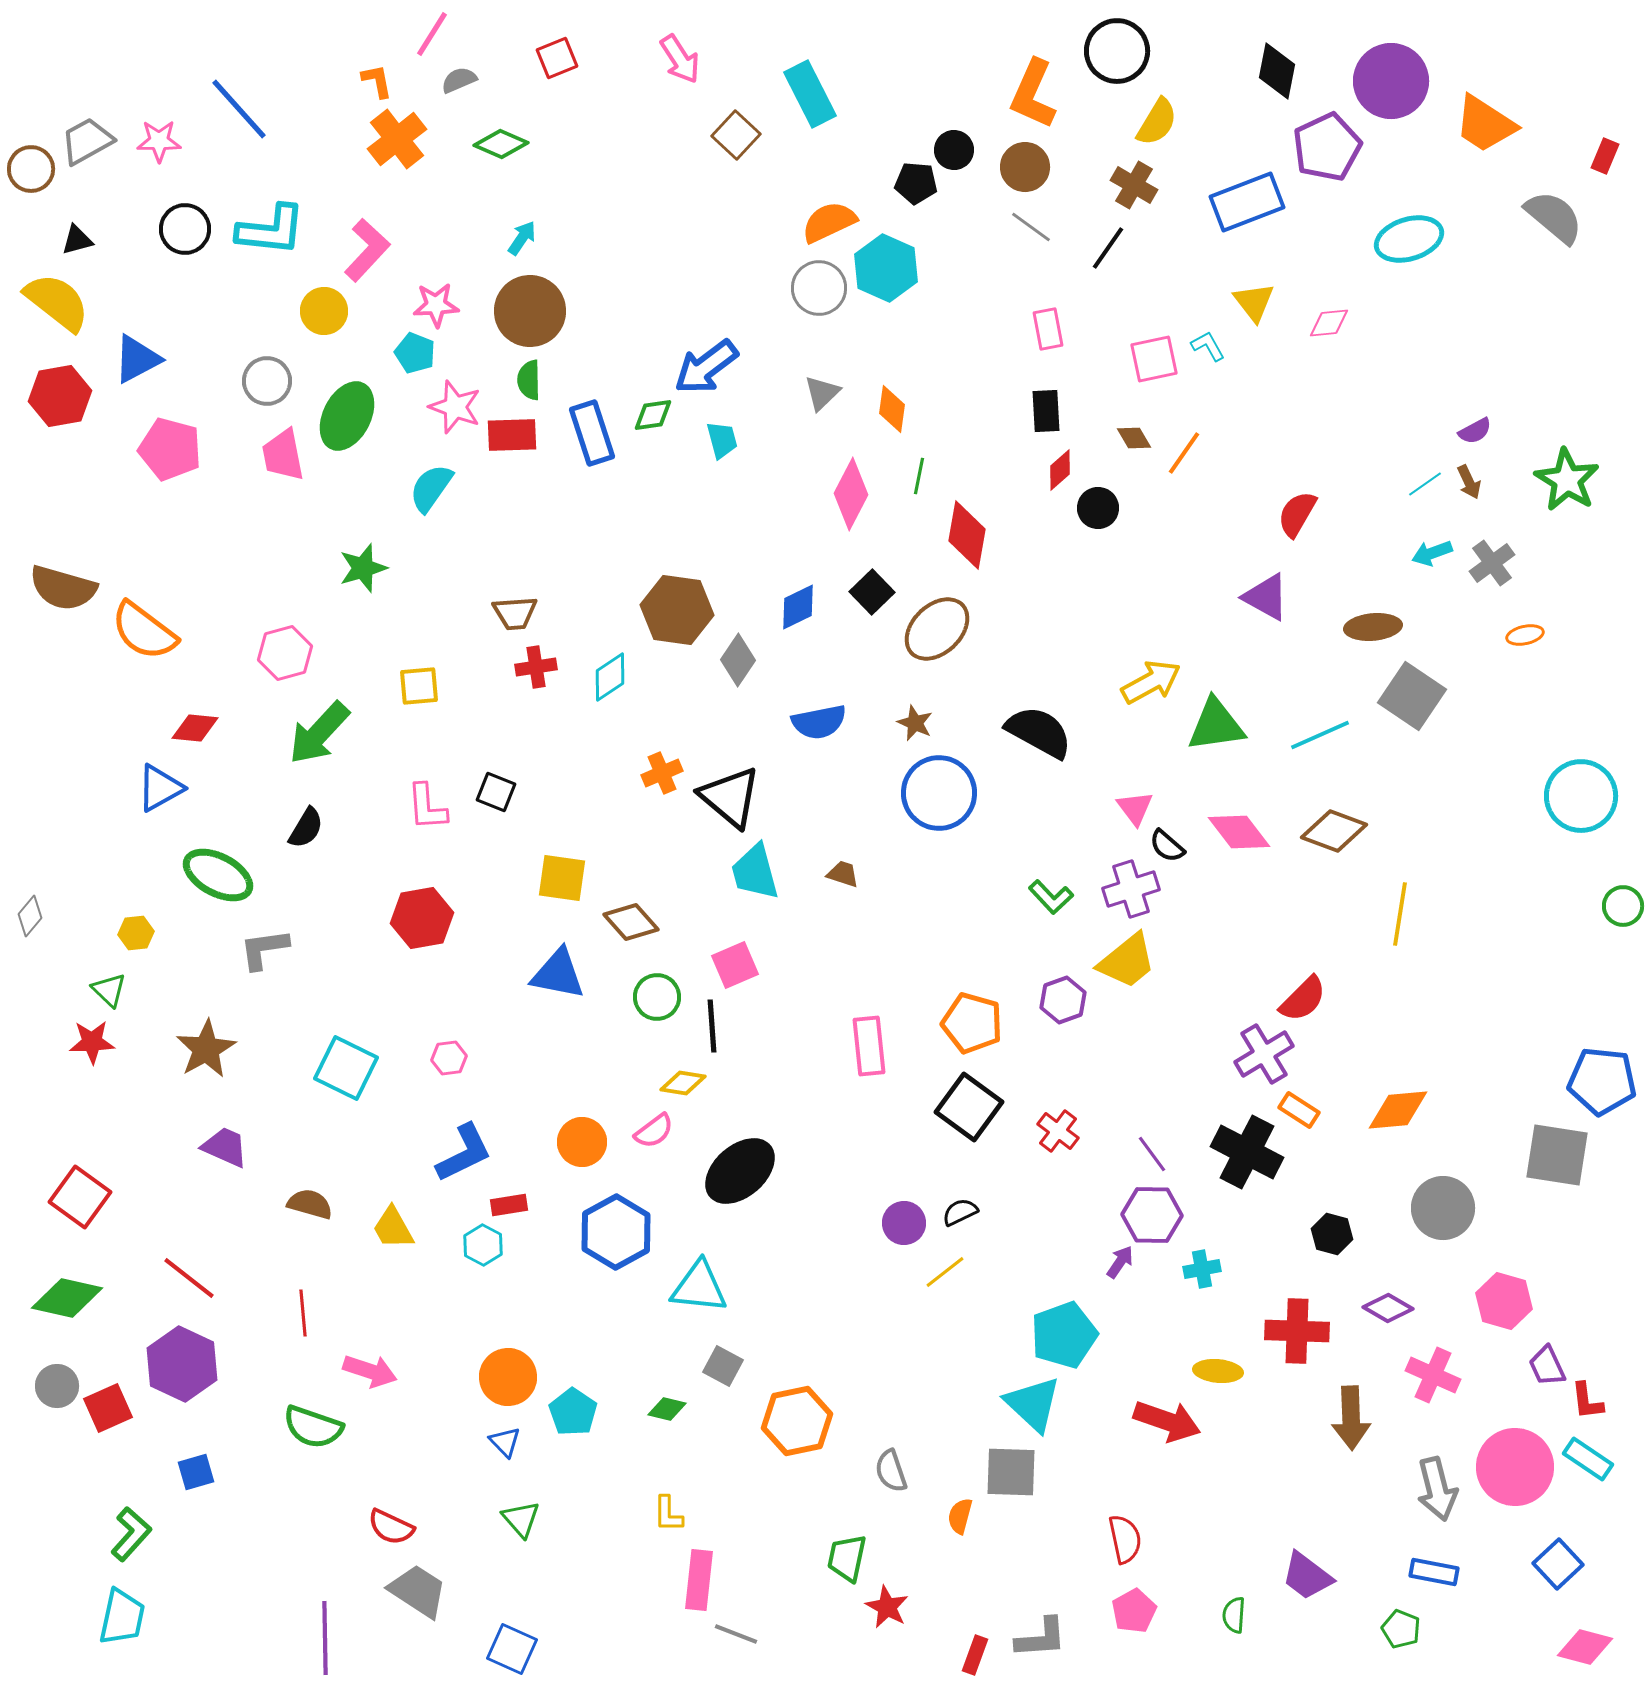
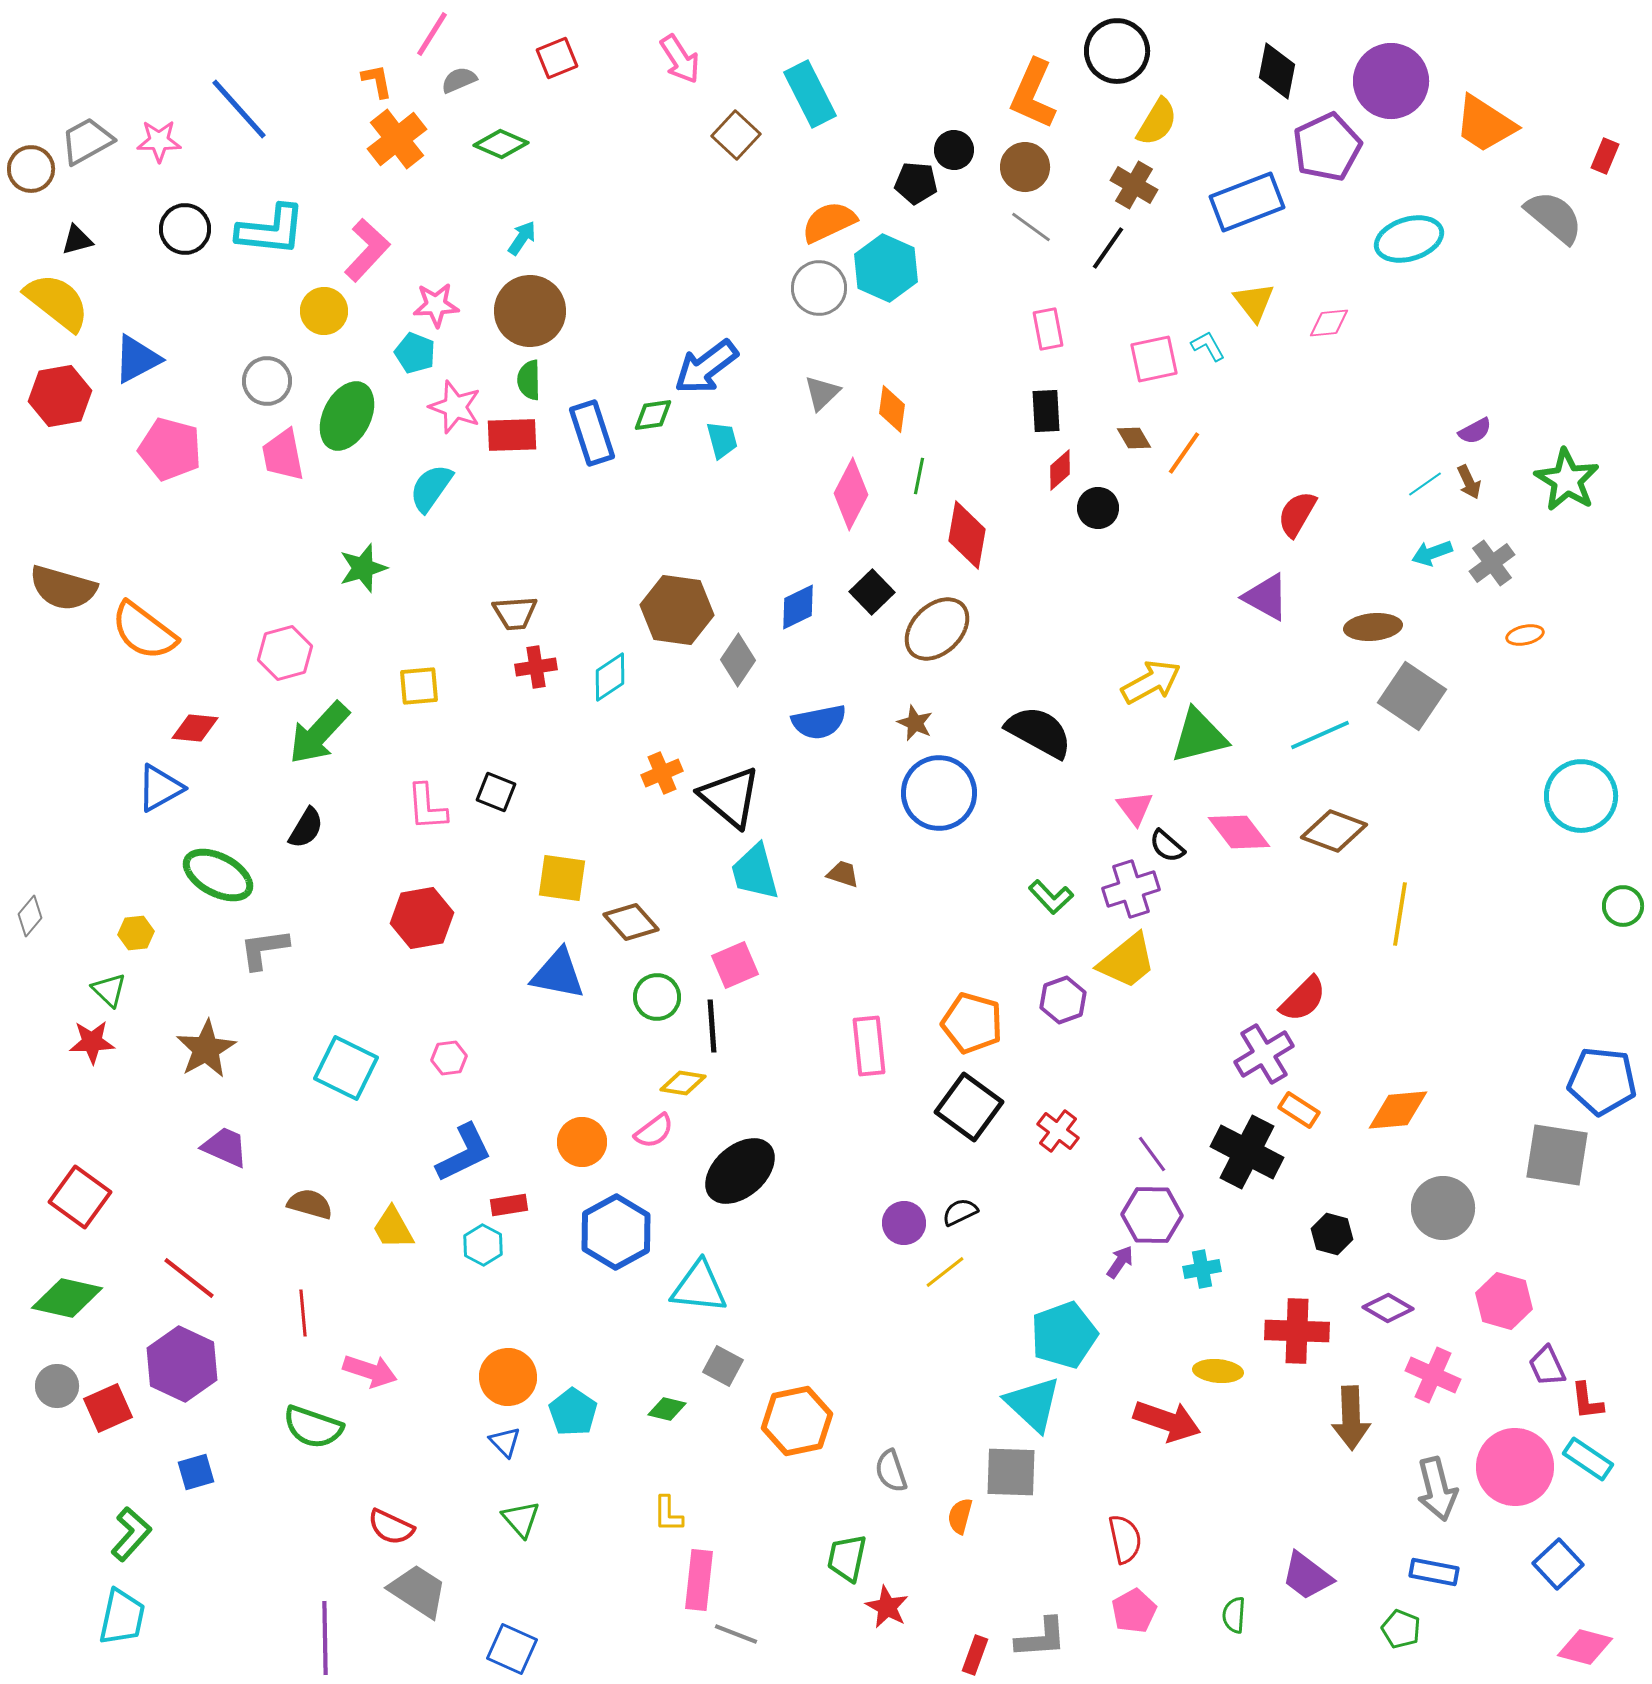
green triangle at (1216, 725): moved 17 px left, 11 px down; rotated 6 degrees counterclockwise
